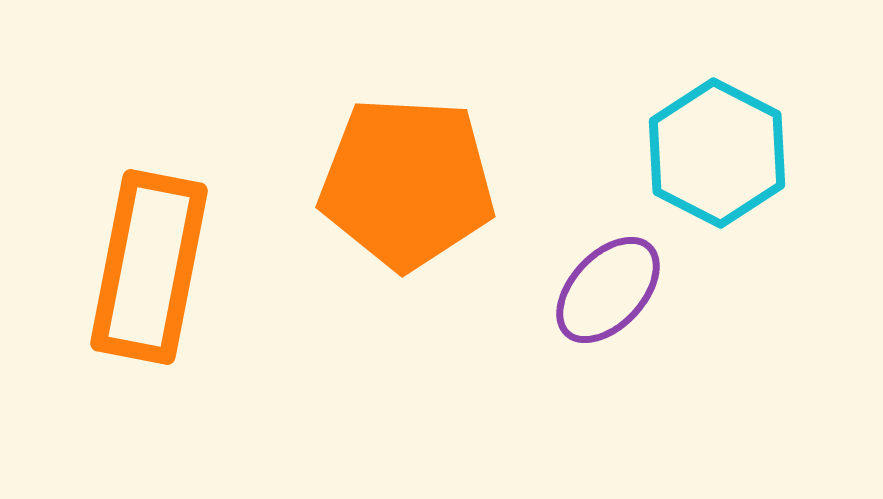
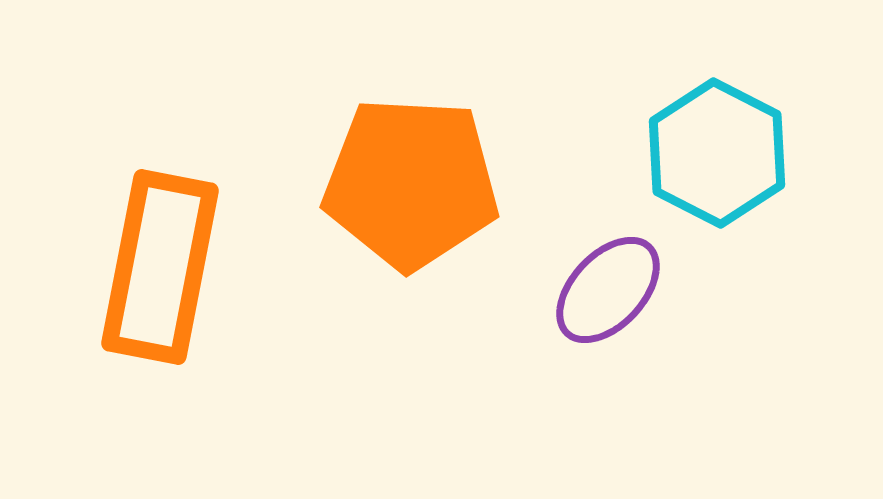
orange pentagon: moved 4 px right
orange rectangle: moved 11 px right
